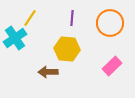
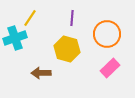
orange circle: moved 3 px left, 11 px down
cyan cross: rotated 15 degrees clockwise
yellow hexagon: rotated 10 degrees clockwise
pink rectangle: moved 2 px left, 2 px down
brown arrow: moved 7 px left, 1 px down
